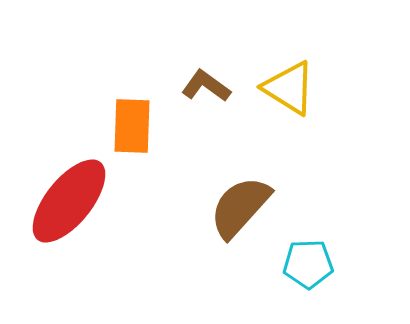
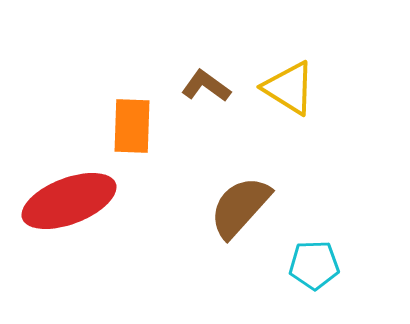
red ellipse: rotated 30 degrees clockwise
cyan pentagon: moved 6 px right, 1 px down
